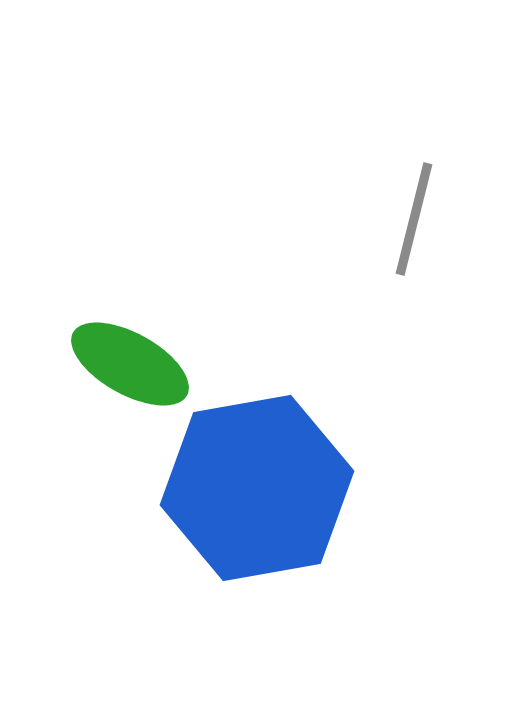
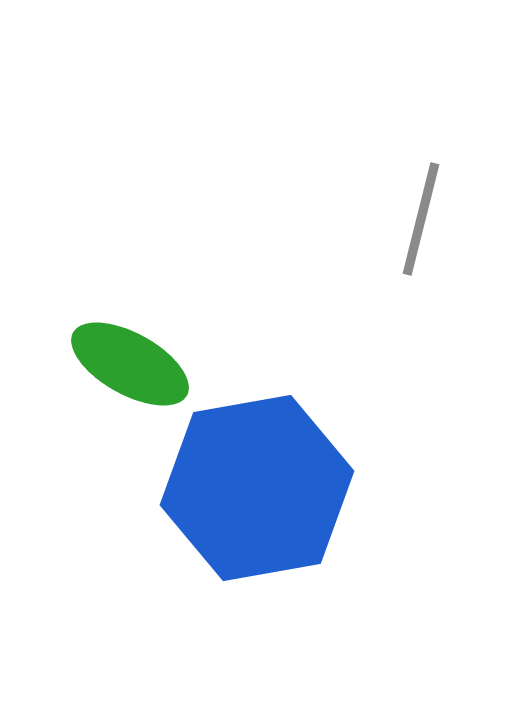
gray line: moved 7 px right
